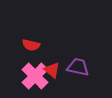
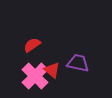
red semicircle: moved 1 px right; rotated 132 degrees clockwise
purple trapezoid: moved 4 px up
